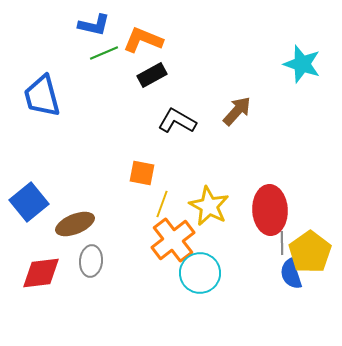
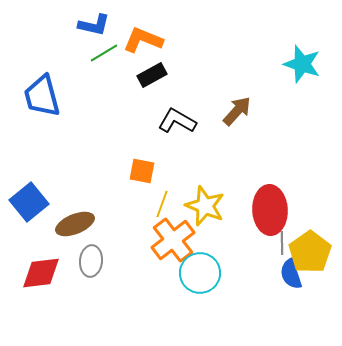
green line: rotated 8 degrees counterclockwise
orange square: moved 2 px up
yellow star: moved 4 px left; rotated 6 degrees counterclockwise
